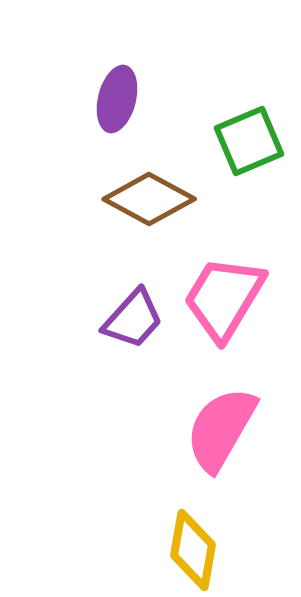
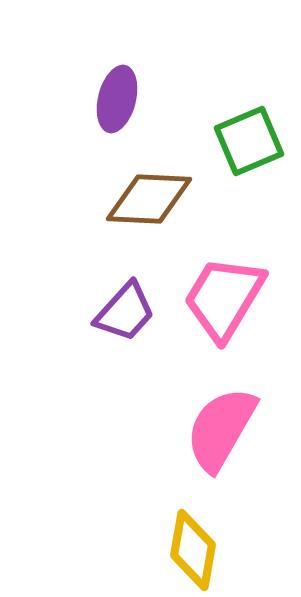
brown diamond: rotated 26 degrees counterclockwise
purple trapezoid: moved 8 px left, 7 px up
